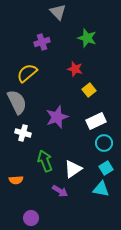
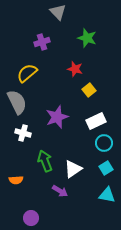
cyan triangle: moved 6 px right, 6 px down
